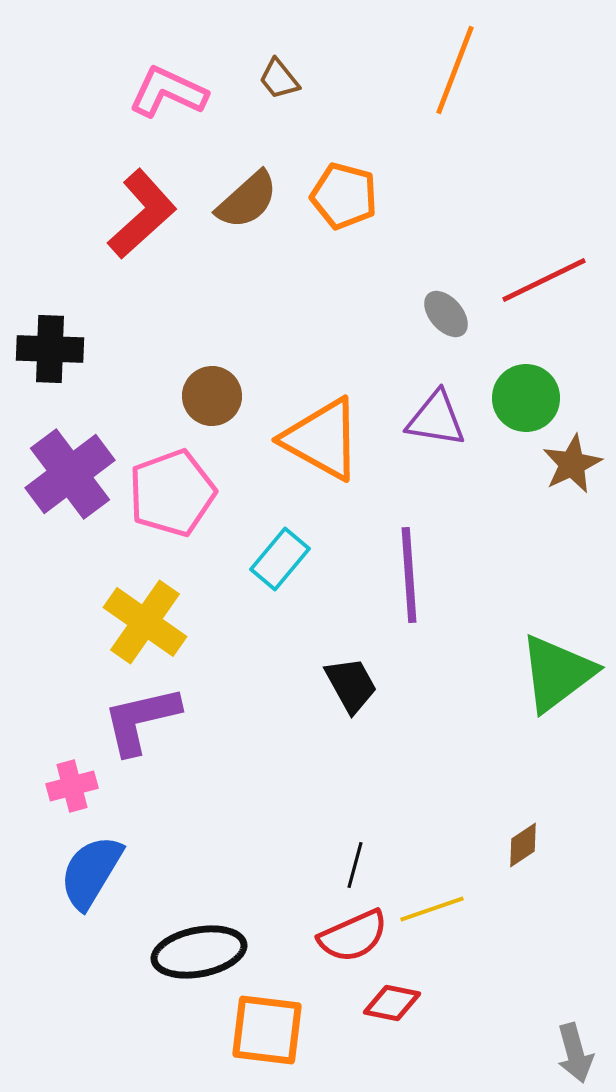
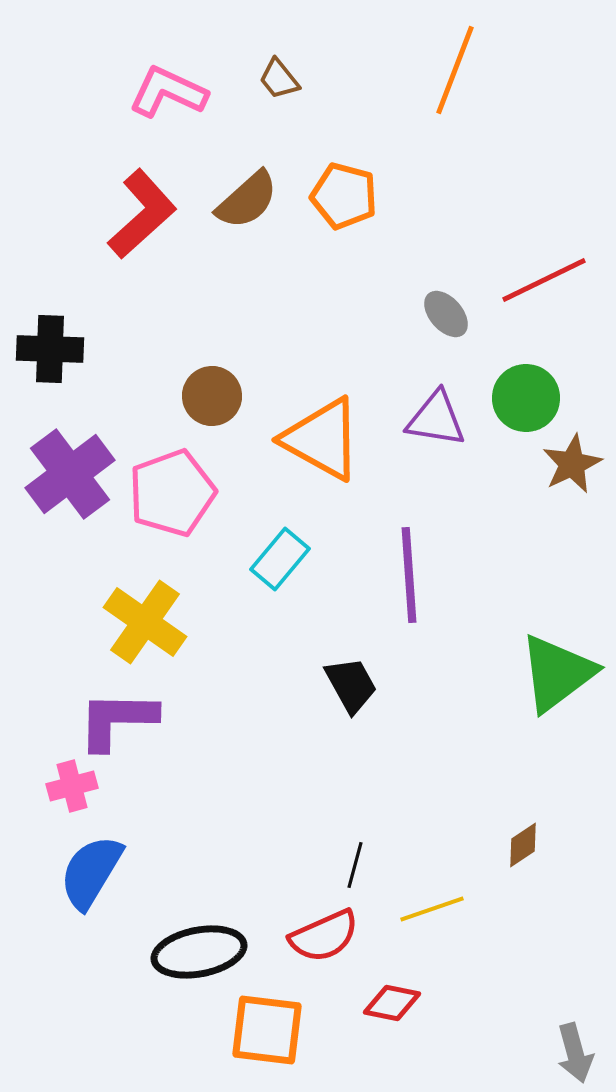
purple L-shape: moved 24 px left; rotated 14 degrees clockwise
red semicircle: moved 29 px left
